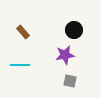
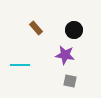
brown rectangle: moved 13 px right, 4 px up
purple star: rotated 18 degrees clockwise
